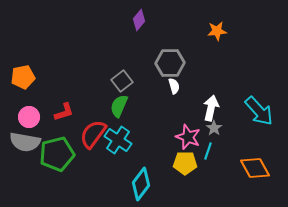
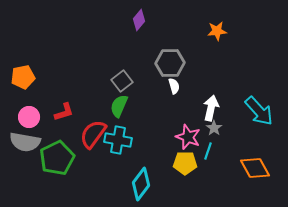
cyan cross: rotated 24 degrees counterclockwise
green pentagon: moved 4 px down; rotated 12 degrees counterclockwise
